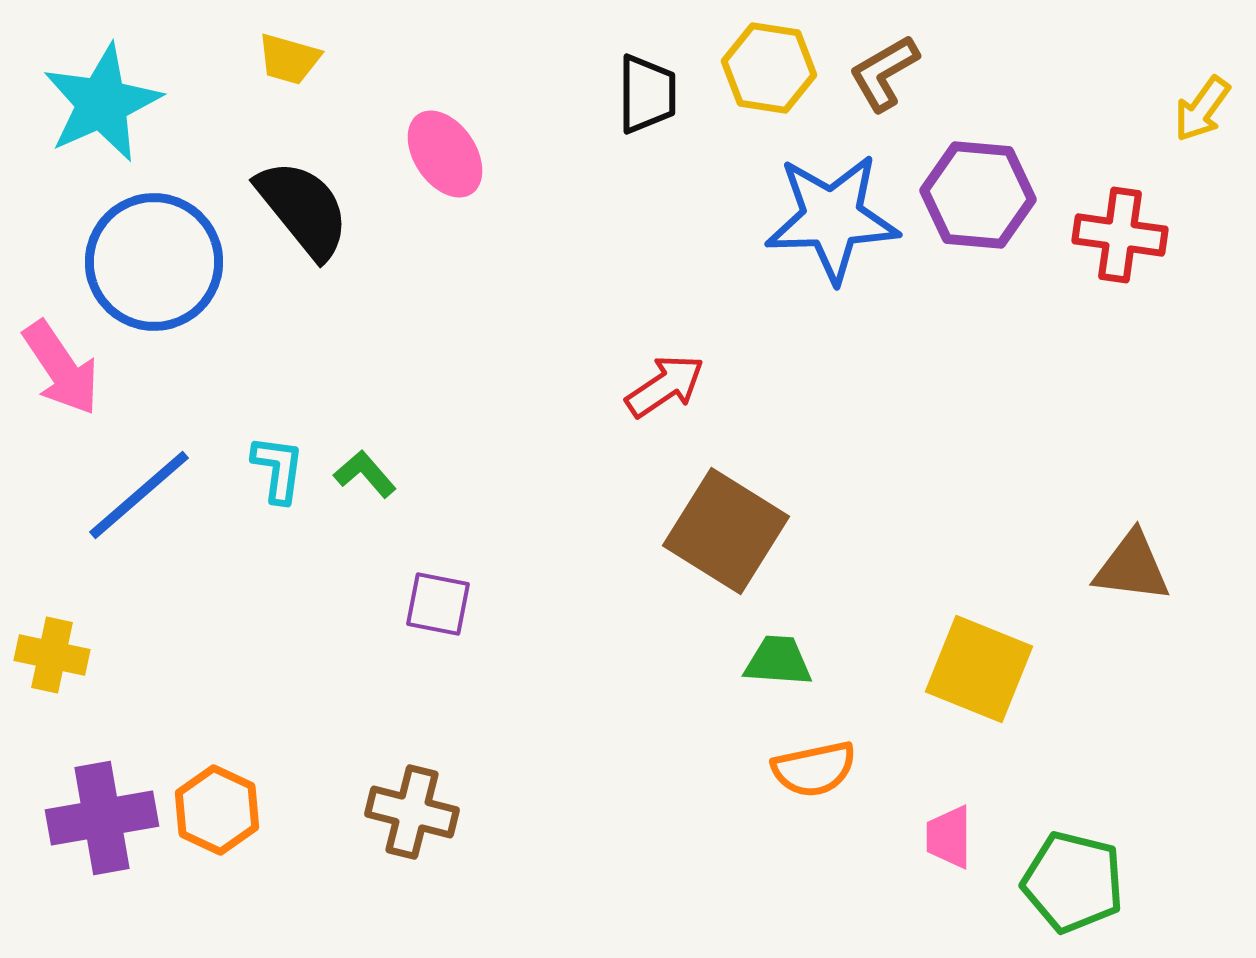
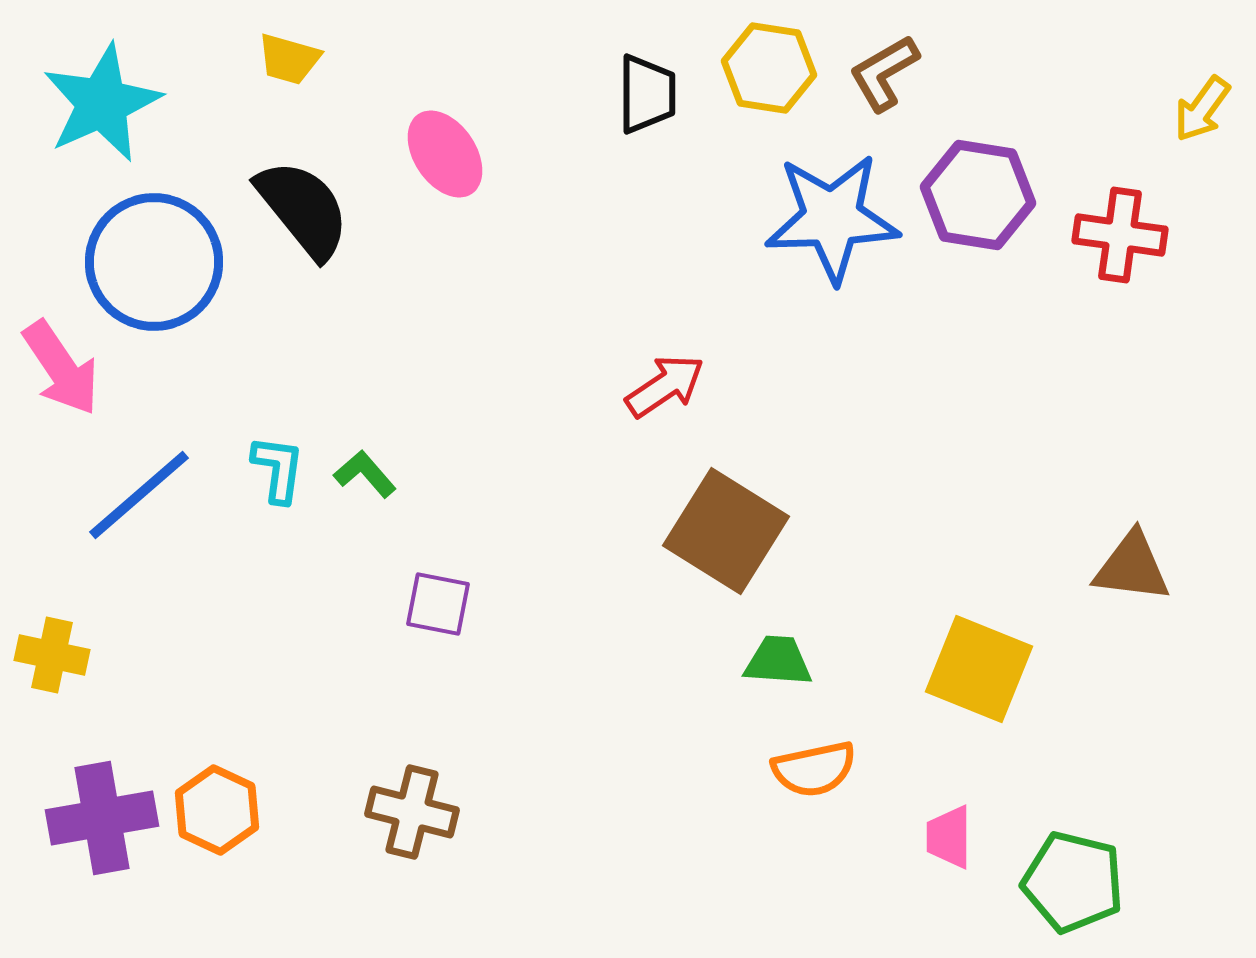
purple hexagon: rotated 4 degrees clockwise
